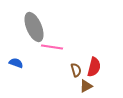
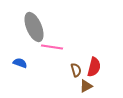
blue semicircle: moved 4 px right
